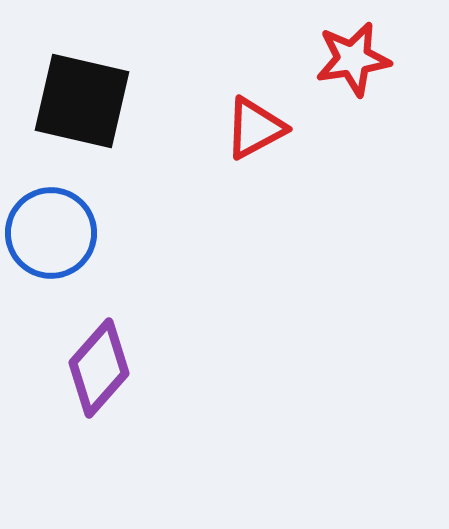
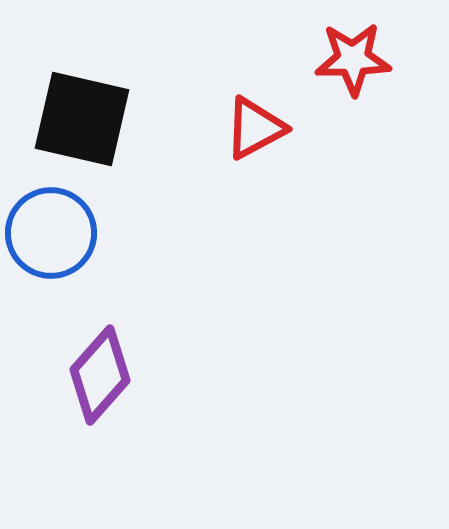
red star: rotated 8 degrees clockwise
black square: moved 18 px down
purple diamond: moved 1 px right, 7 px down
